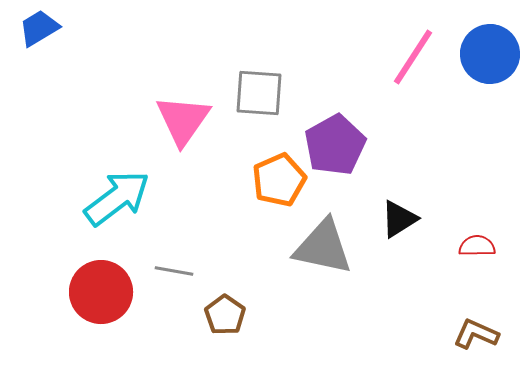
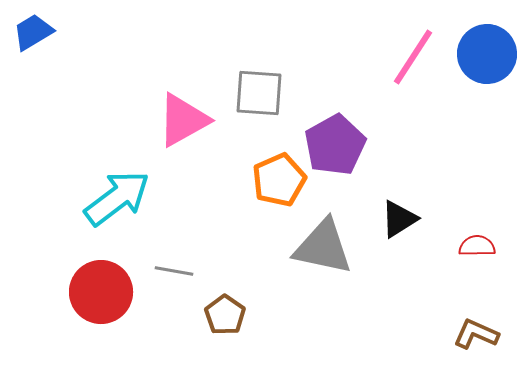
blue trapezoid: moved 6 px left, 4 px down
blue circle: moved 3 px left
pink triangle: rotated 26 degrees clockwise
